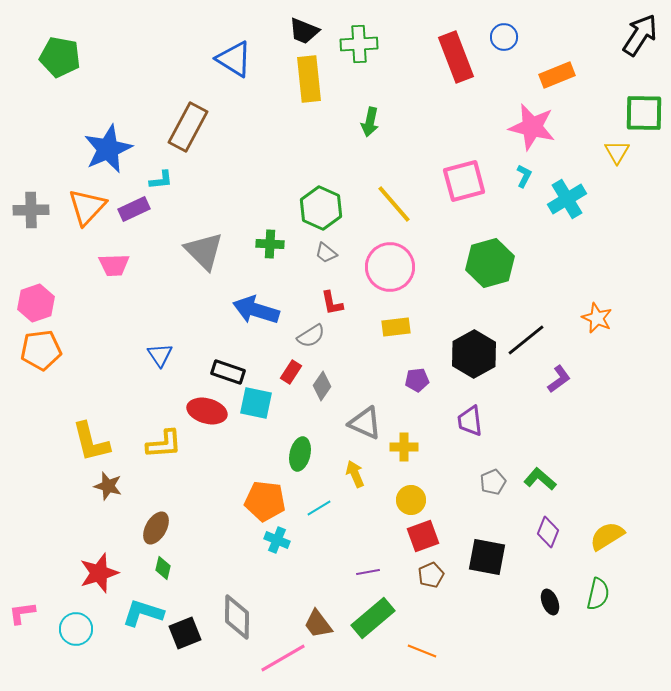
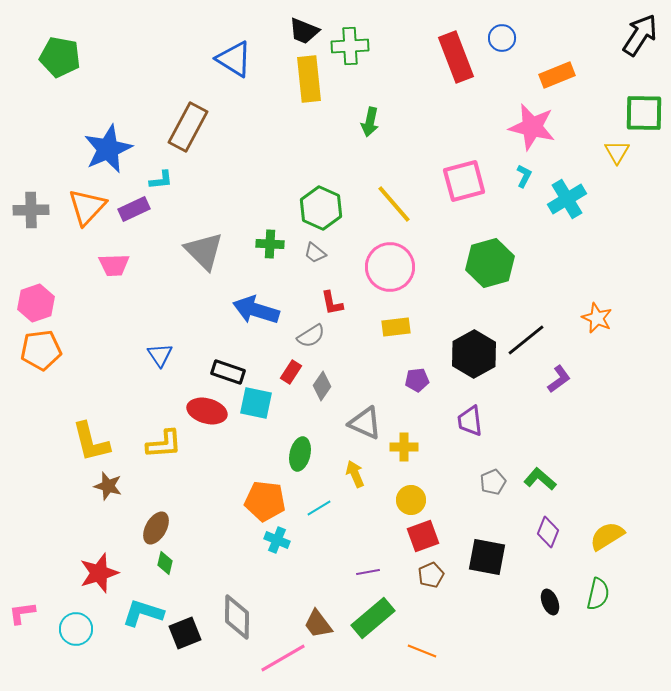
blue circle at (504, 37): moved 2 px left, 1 px down
green cross at (359, 44): moved 9 px left, 2 px down
gray trapezoid at (326, 253): moved 11 px left
green diamond at (163, 568): moved 2 px right, 5 px up
